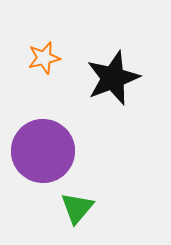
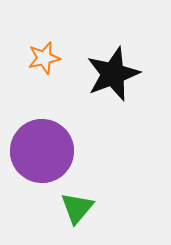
black star: moved 4 px up
purple circle: moved 1 px left
